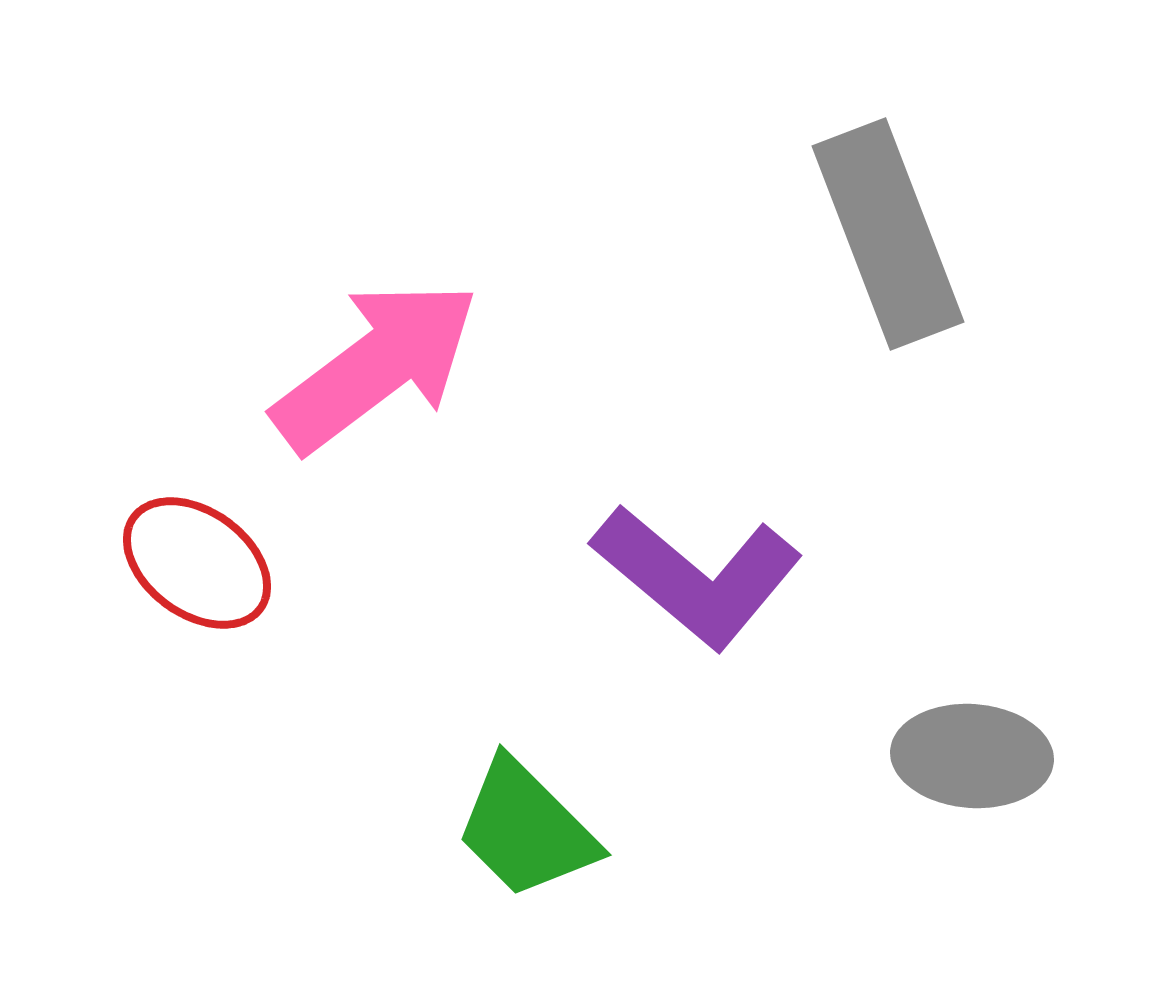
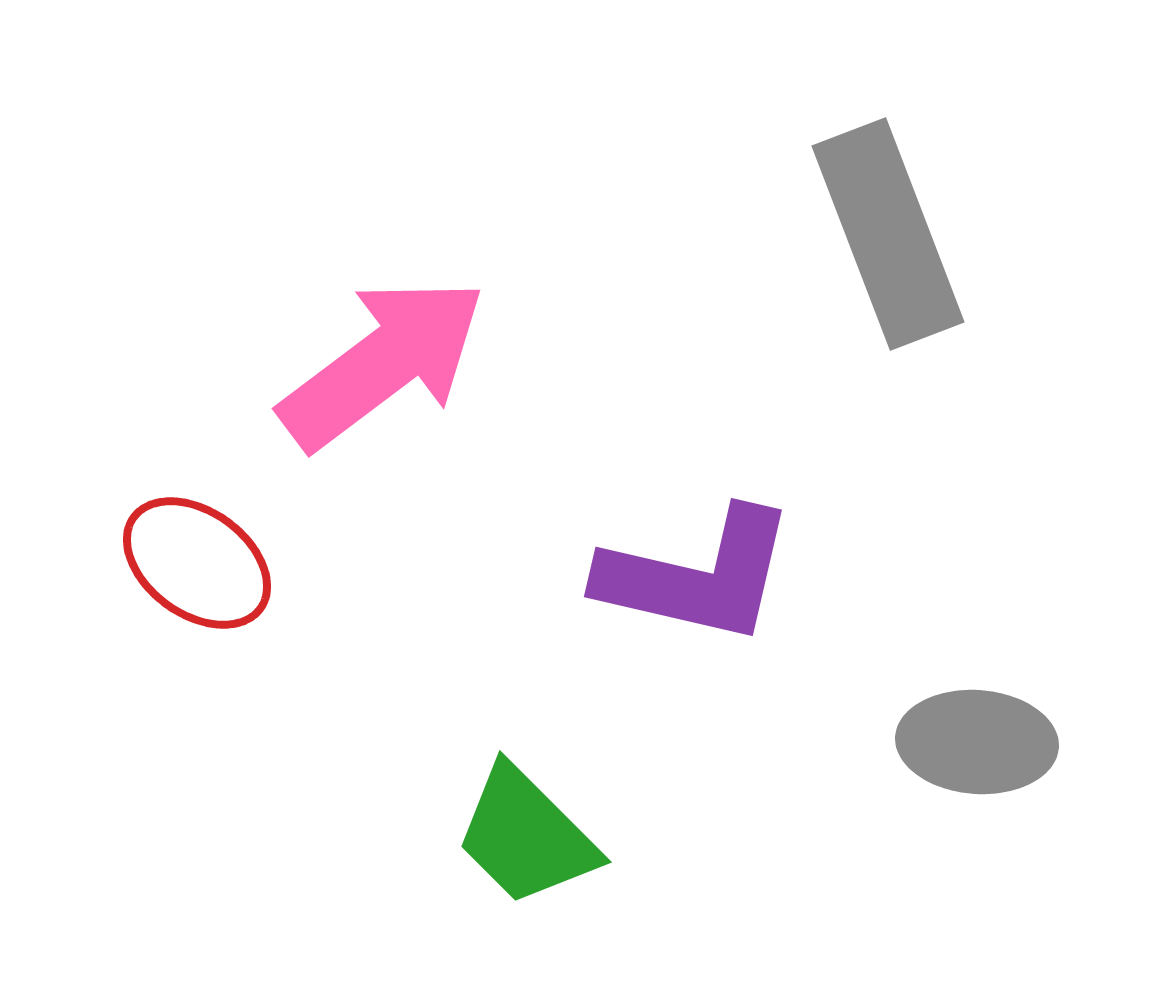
pink arrow: moved 7 px right, 3 px up
purple L-shape: rotated 27 degrees counterclockwise
gray ellipse: moved 5 px right, 14 px up
green trapezoid: moved 7 px down
